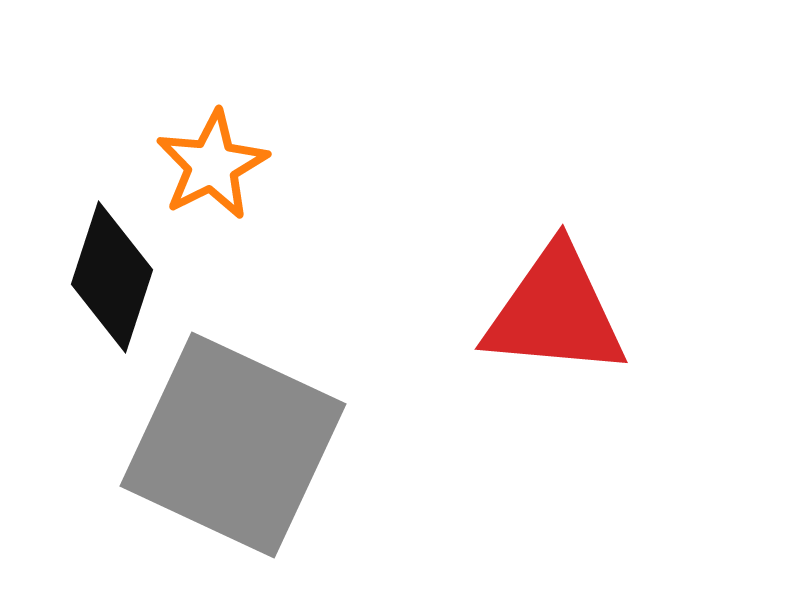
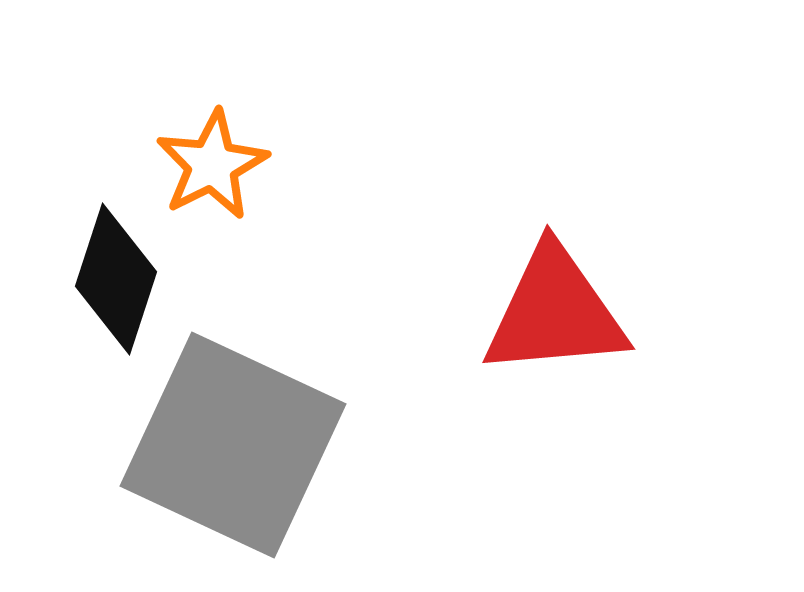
black diamond: moved 4 px right, 2 px down
red triangle: rotated 10 degrees counterclockwise
